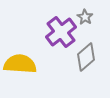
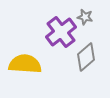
gray star: rotated 21 degrees counterclockwise
yellow semicircle: moved 5 px right
